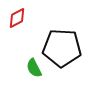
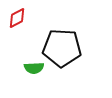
green semicircle: rotated 66 degrees counterclockwise
